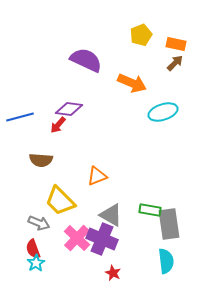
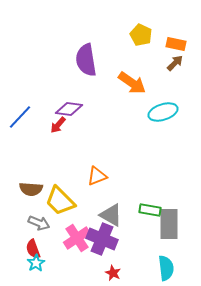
yellow pentagon: rotated 25 degrees counterclockwise
purple semicircle: rotated 124 degrees counterclockwise
orange arrow: rotated 12 degrees clockwise
blue line: rotated 32 degrees counterclockwise
brown semicircle: moved 10 px left, 29 px down
gray rectangle: rotated 8 degrees clockwise
pink cross: rotated 12 degrees clockwise
cyan semicircle: moved 7 px down
